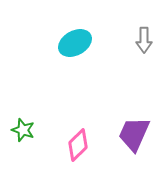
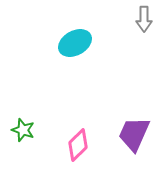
gray arrow: moved 21 px up
